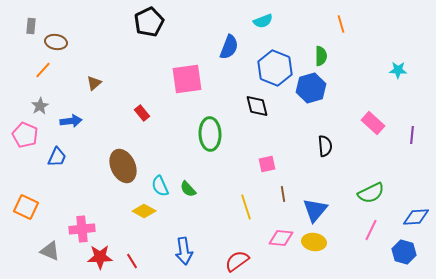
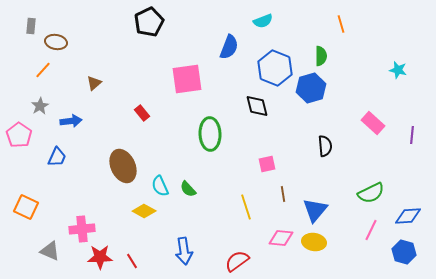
cyan star at (398, 70): rotated 12 degrees clockwise
pink pentagon at (25, 135): moved 6 px left; rotated 10 degrees clockwise
blue diamond at (416, 217): moved 8 px left, 1 px up
